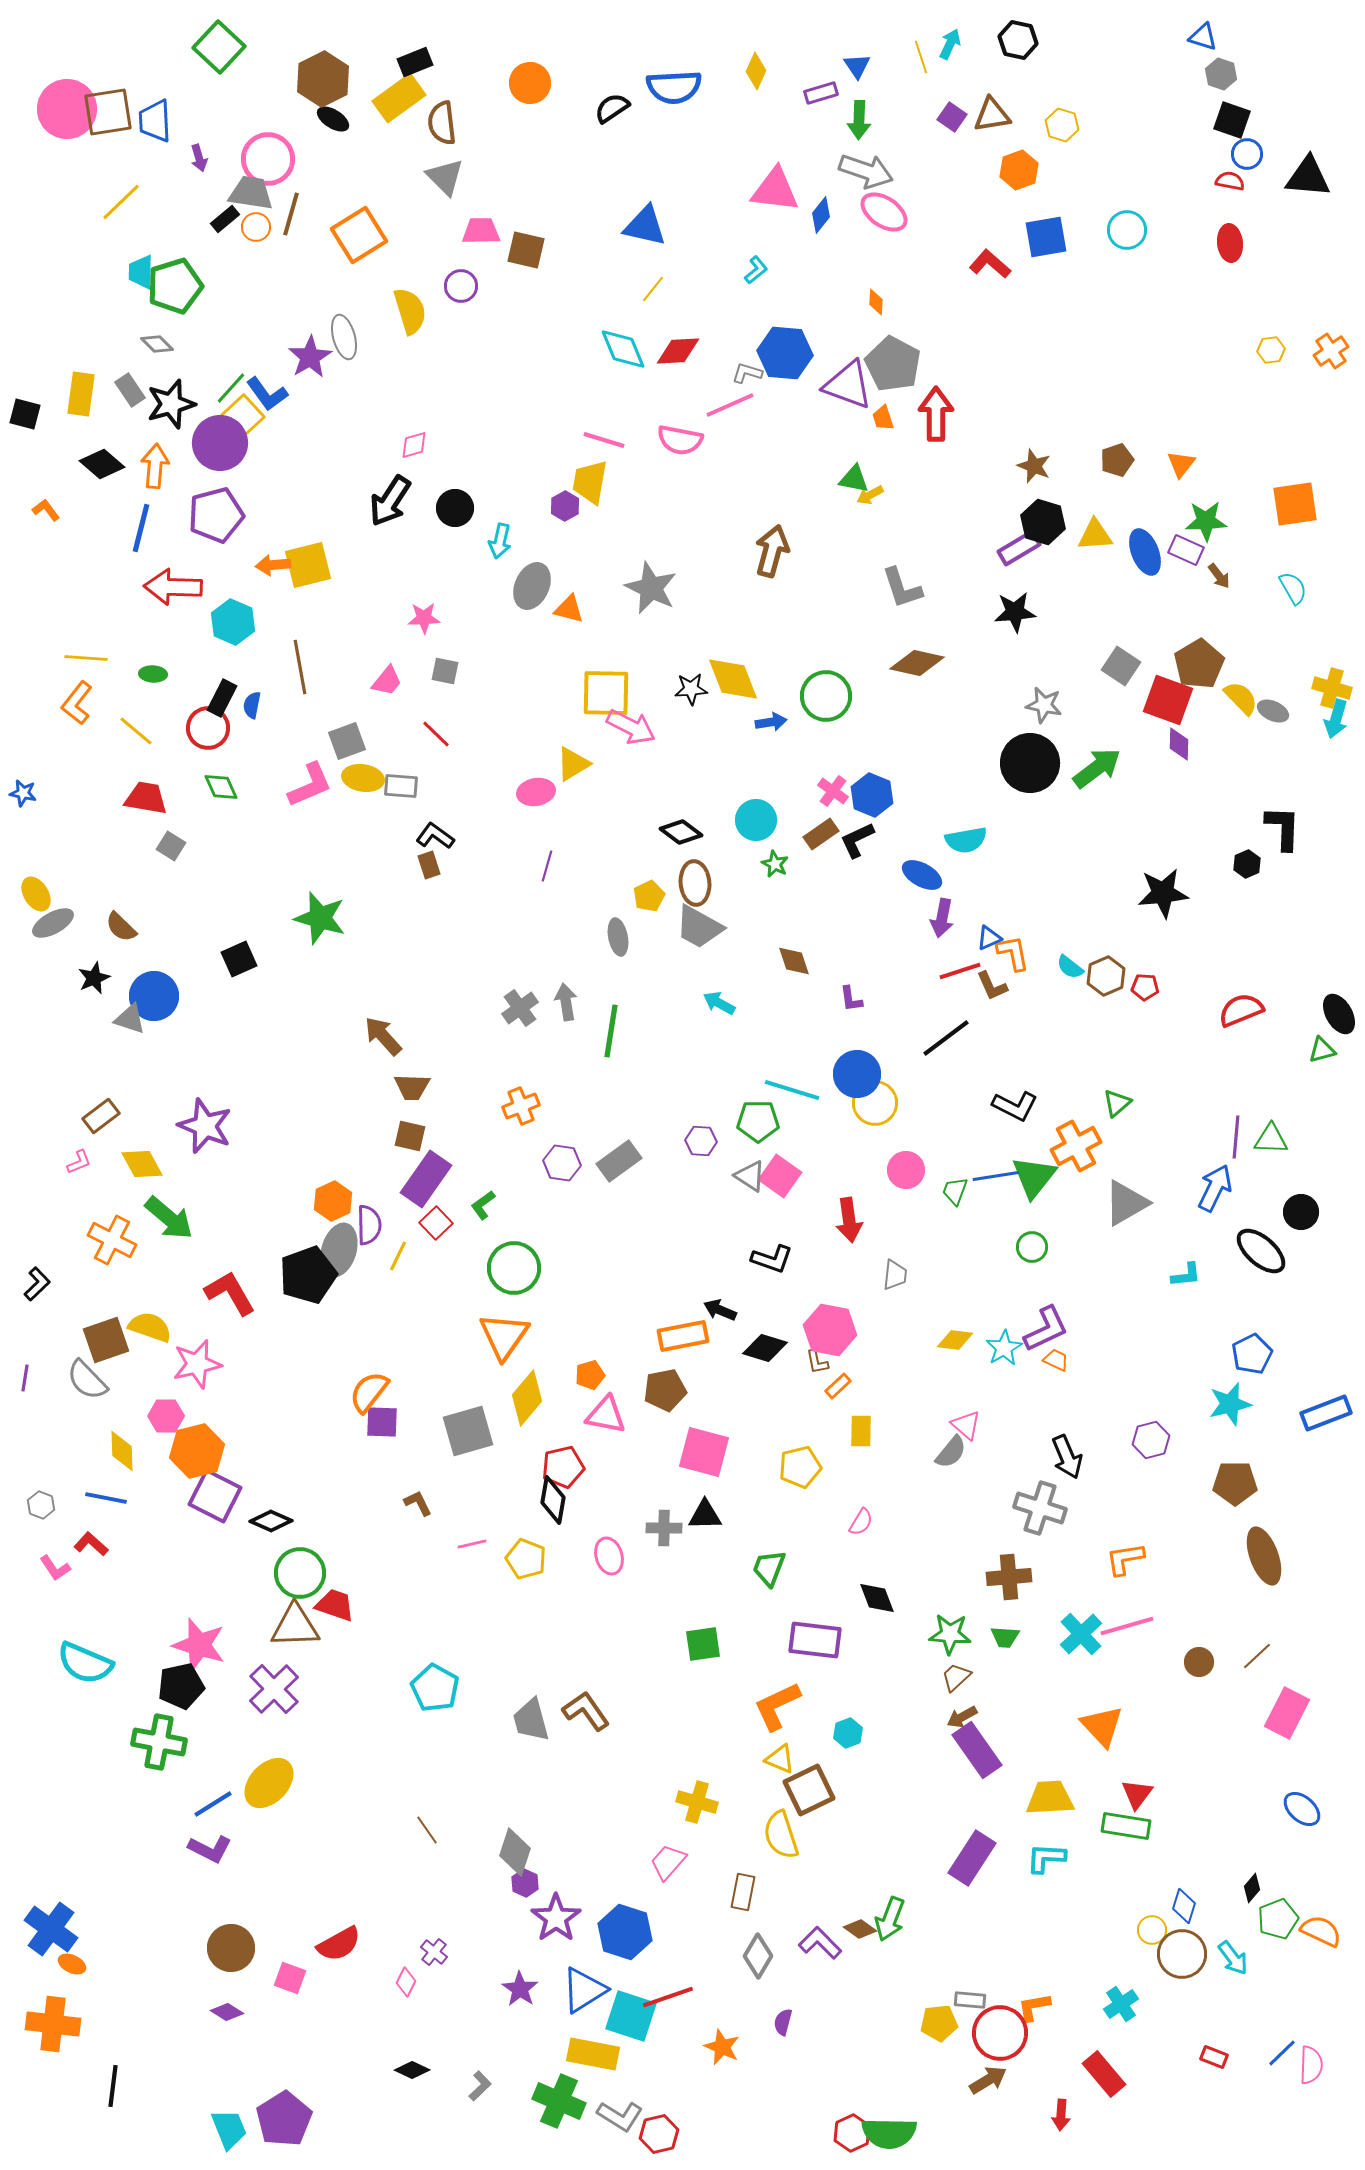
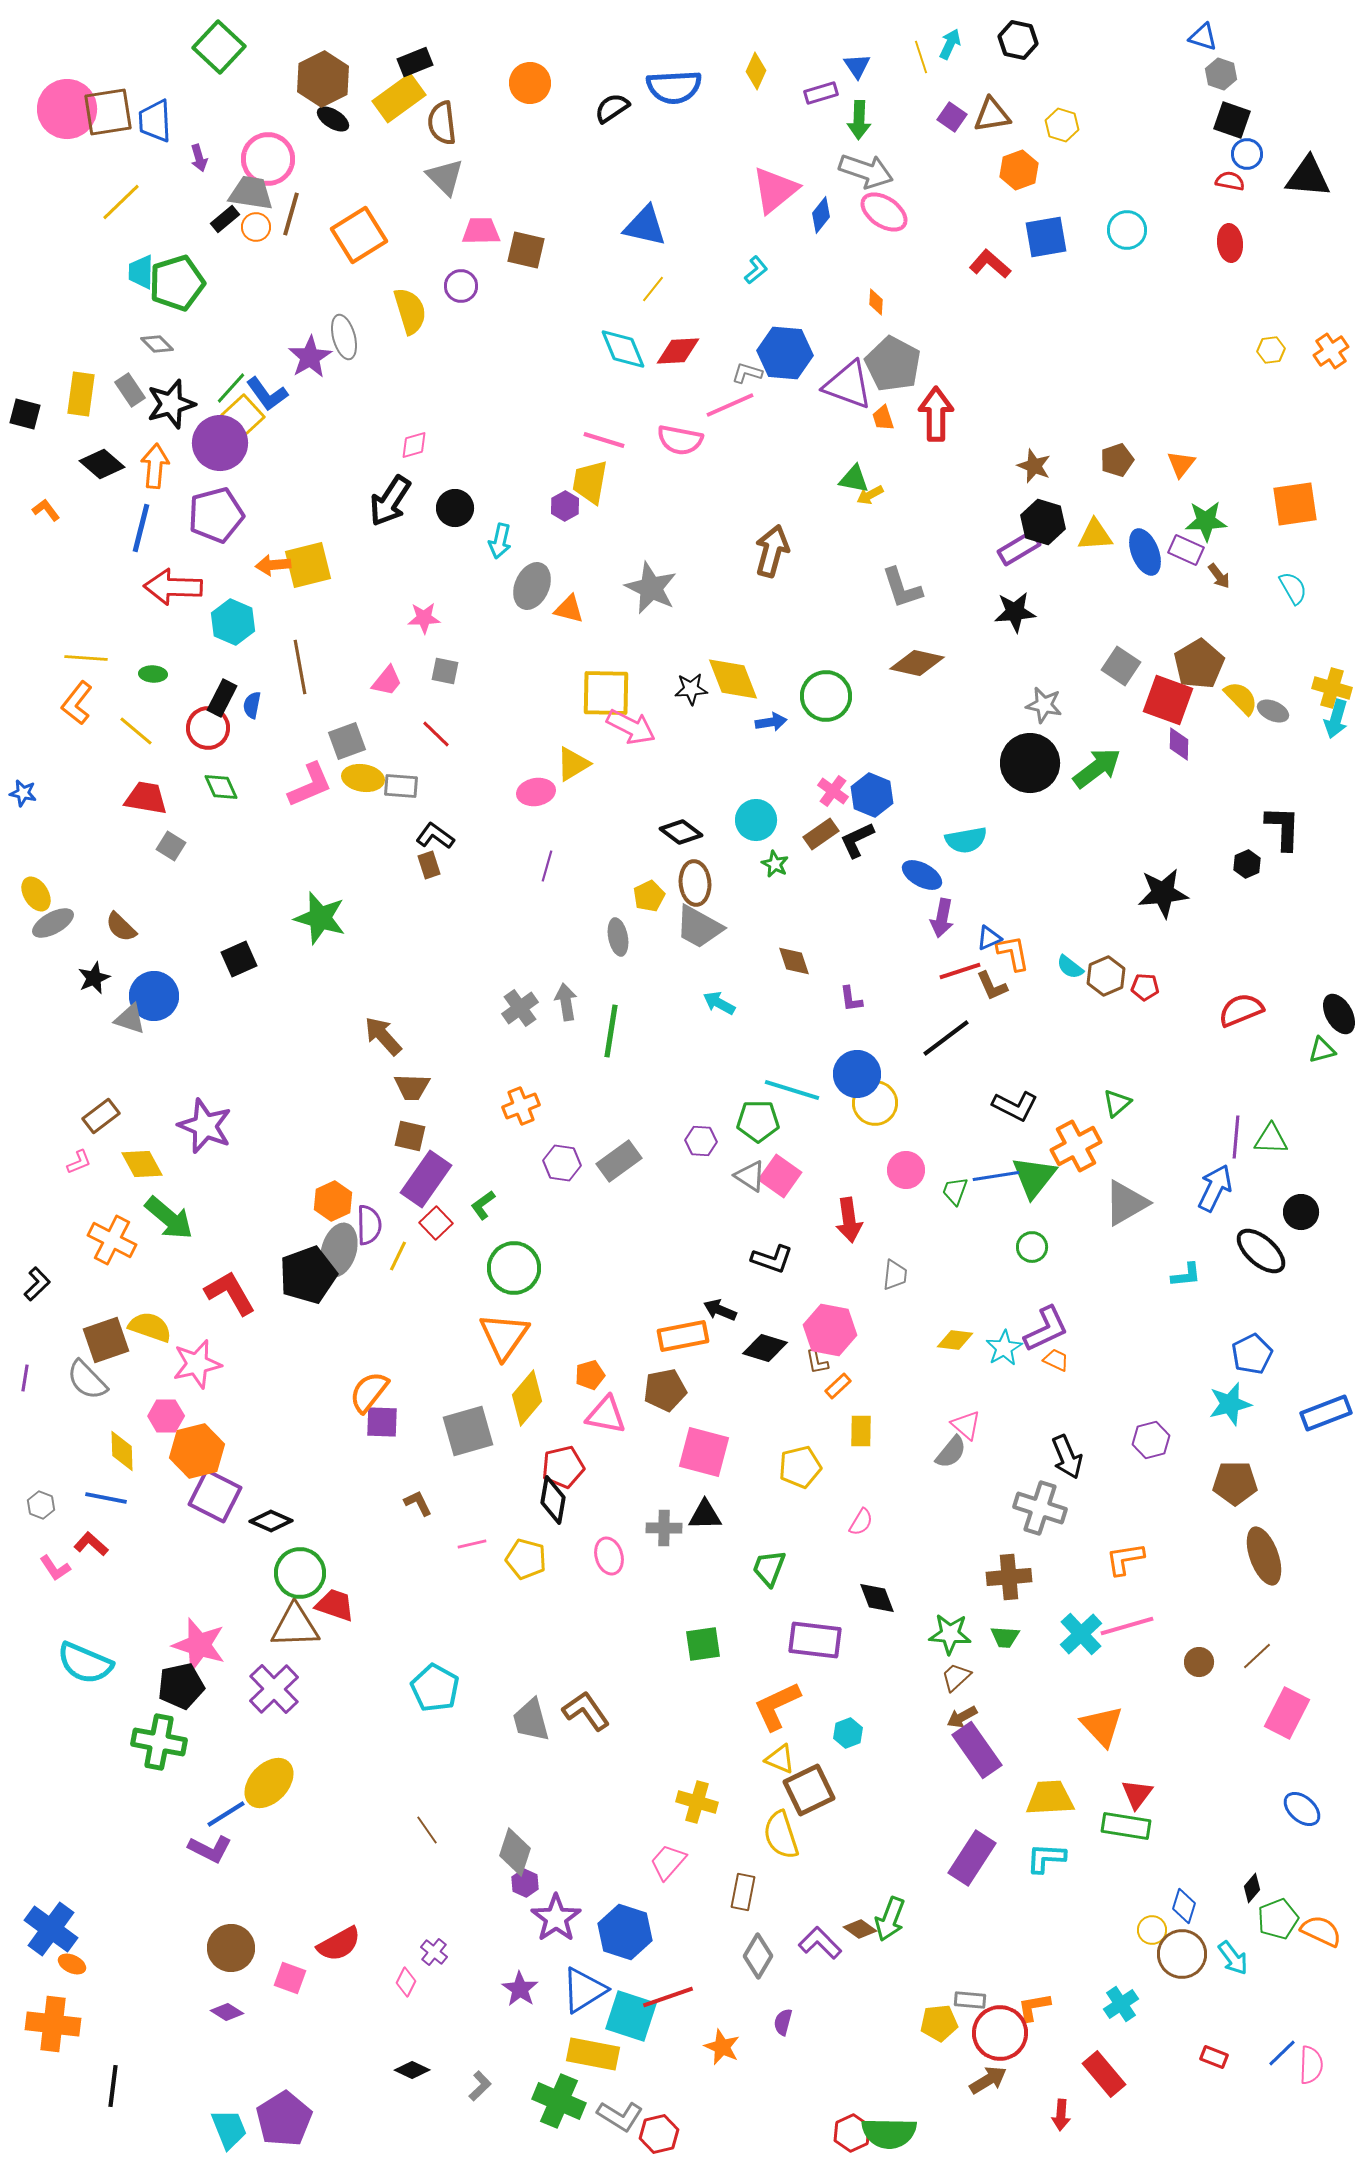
pink triangle at (775, 190): rotated 46 degrees counterclockwise
green pentagon at (175, 286): moved 2 px right, 3 px up
yellow pentagon at (526, 1559): rotated 6 degrees counterclockwise
blue line at (213, 1804): moved 13 px right, 10 px down
